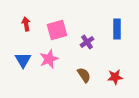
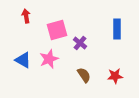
red arrow: moved 8 px up
purple cross: moved 7 px left, 1 px down; rotated 16 degrees counterclockwise
blue triangle: rotated 30 degrees counterclockwise
red star: moved 1 px up
